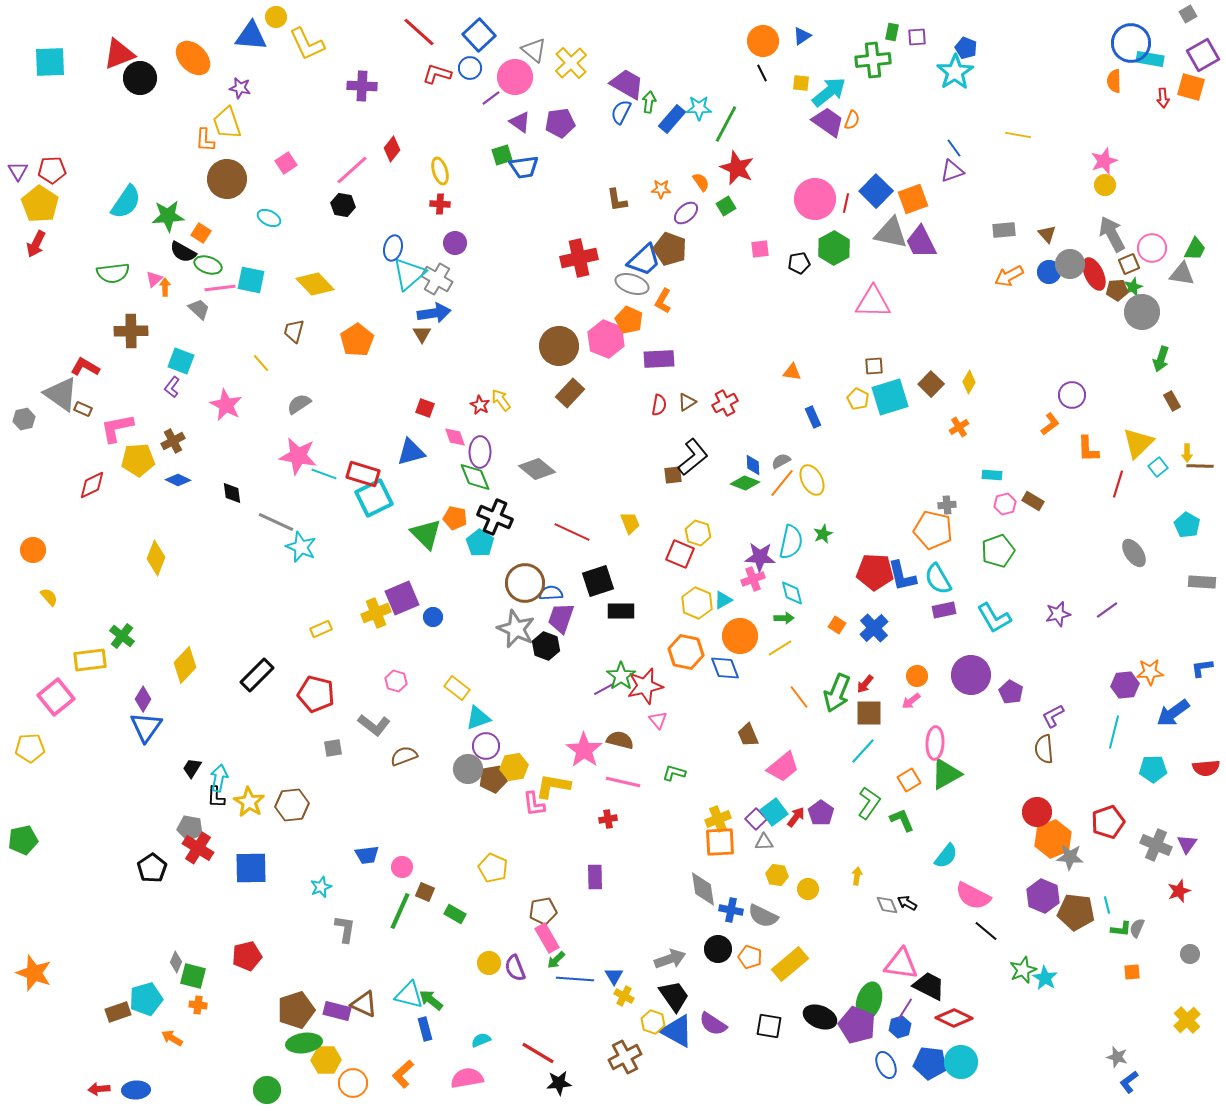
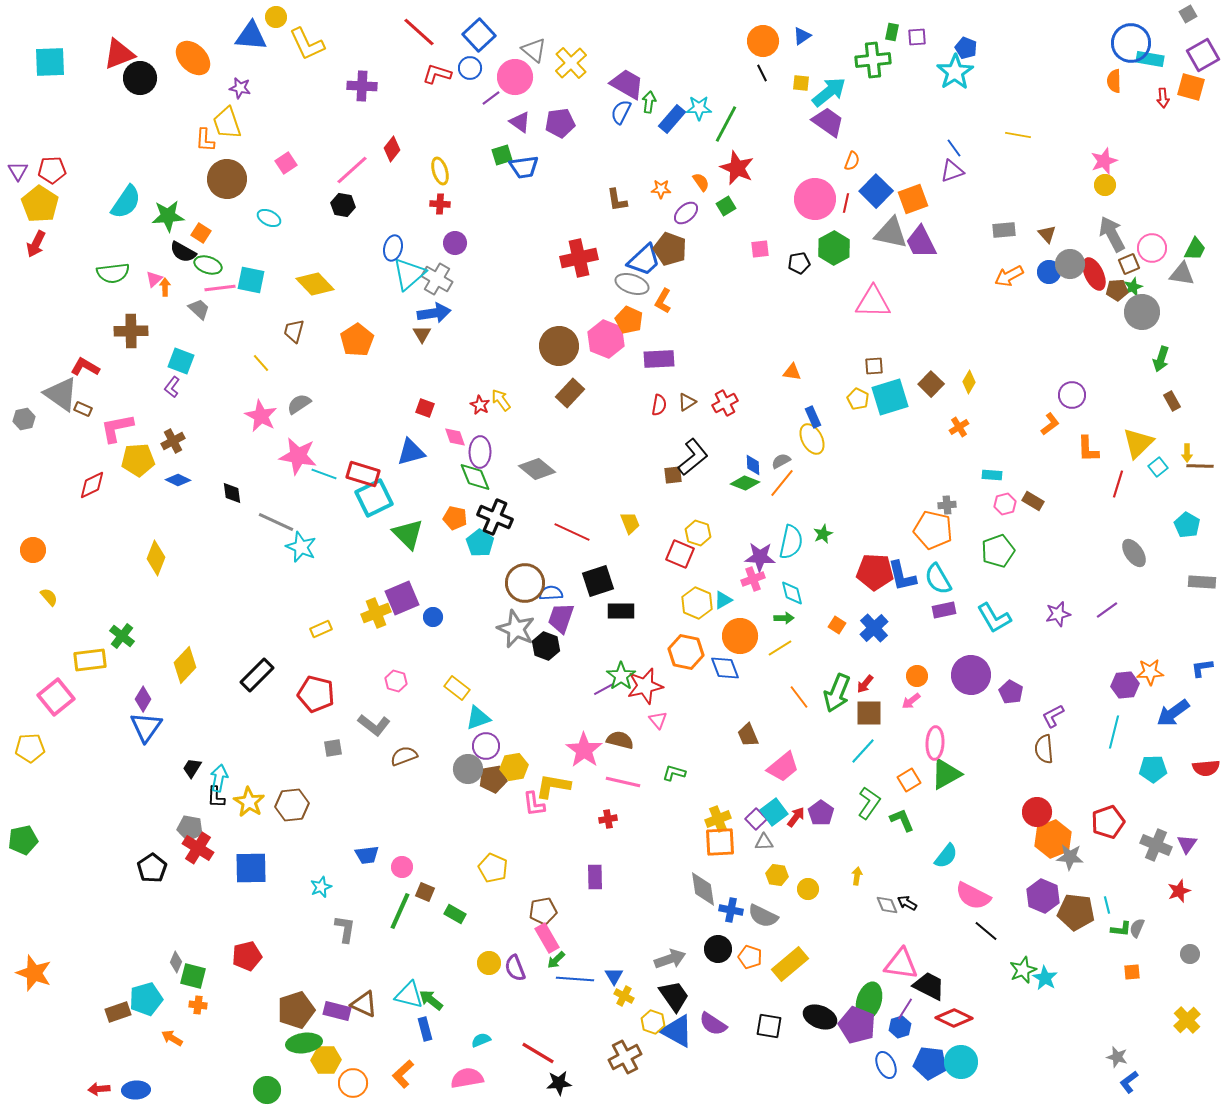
orange semicircle at (852, 120): moved 41 px down
pink star at (226, 405): moved 35 px right, 11 px down
yellow ellipse at (812, 480): moved 41 px up
green triangle at (426, 534): moved 18 px left
